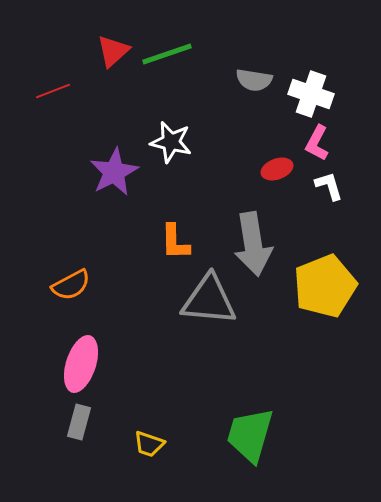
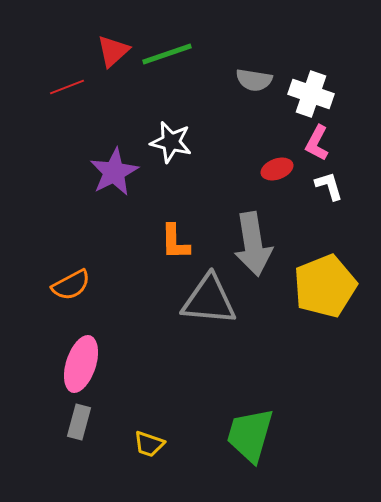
red line: moved 14 px right, 4 px up
